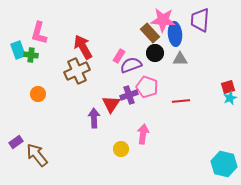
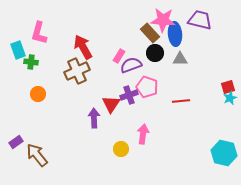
purple trapezoid: rotated 100 degrees clockwise
green cross: moved 7 px down
cyan hexagon: moved 11 px up
